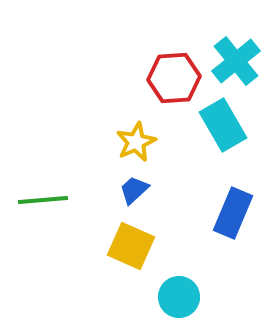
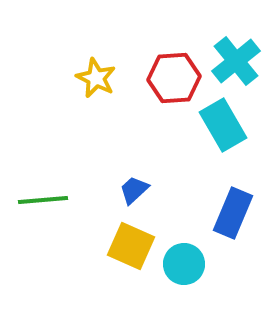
yellow star: moved 40 px left, 64 px up; rotated 21 degrees counterclockwise
cyan circle: moved 5 px right, 33 px up
